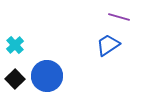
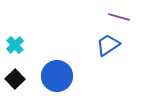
blue circle: moved 10 px right
